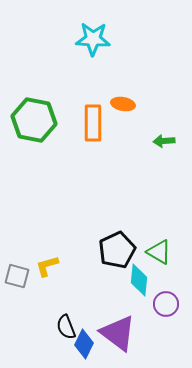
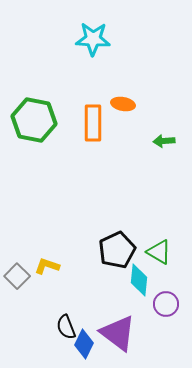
yellow L-shape: rotated 35 degrees clockwise
gray square: rotated 30 degrees clockwise
